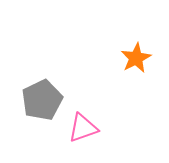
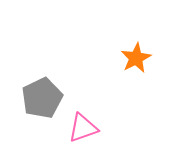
gray pentagon: moved 2 px up
